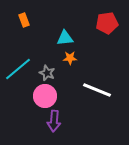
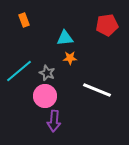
red pentagon: moved 2 px down
cyan line: moved 1 px right, 2 px down
